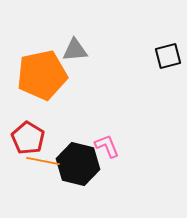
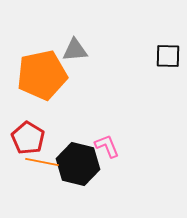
black square: rotated 16 degrees clockwise
orange line: moved 1 px left, 1 px down
